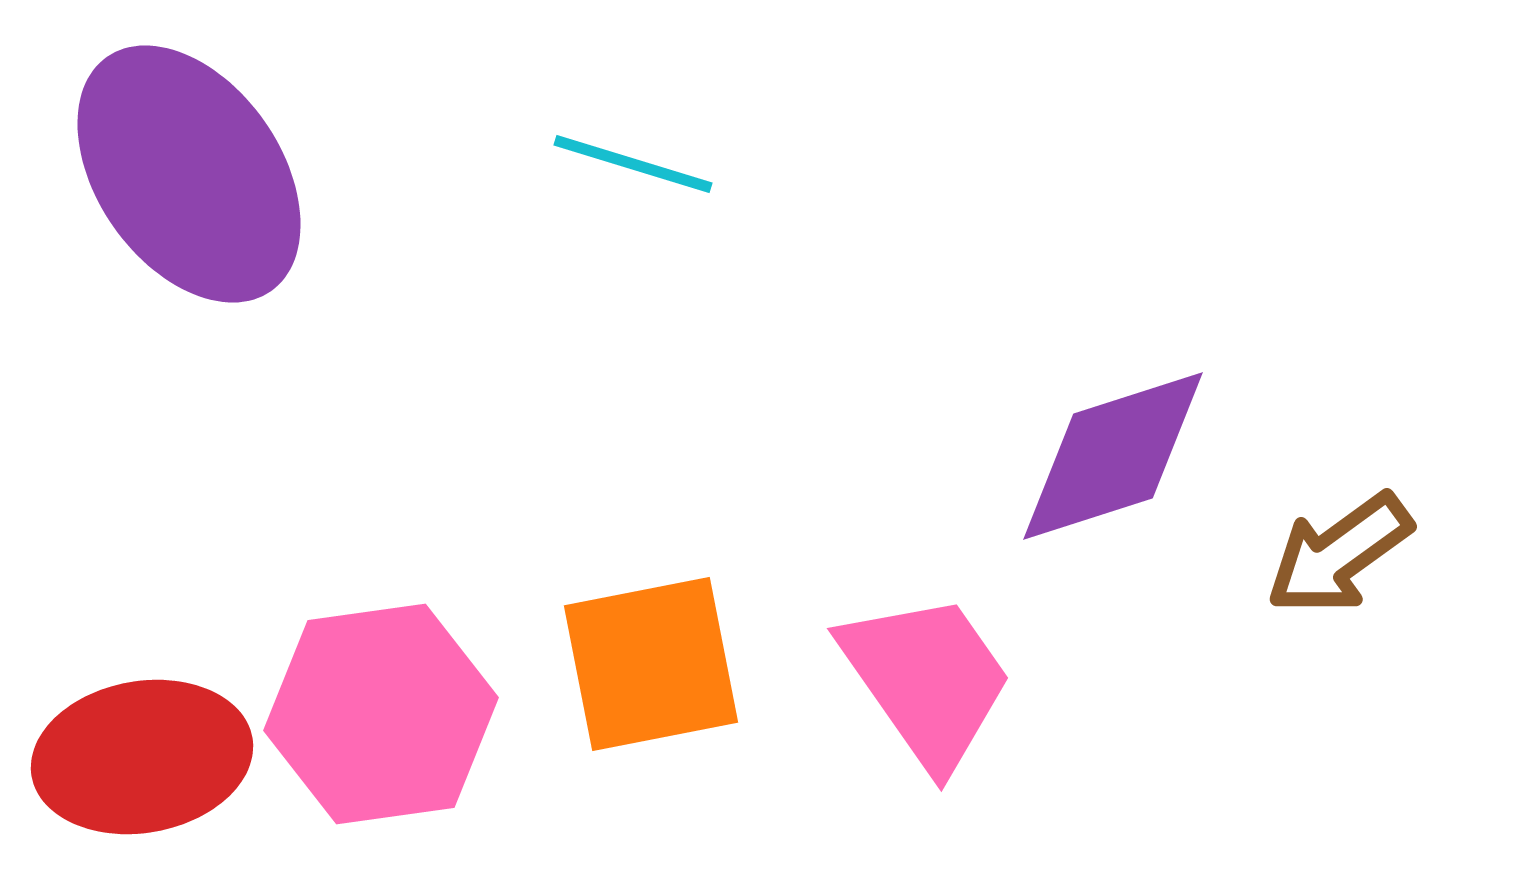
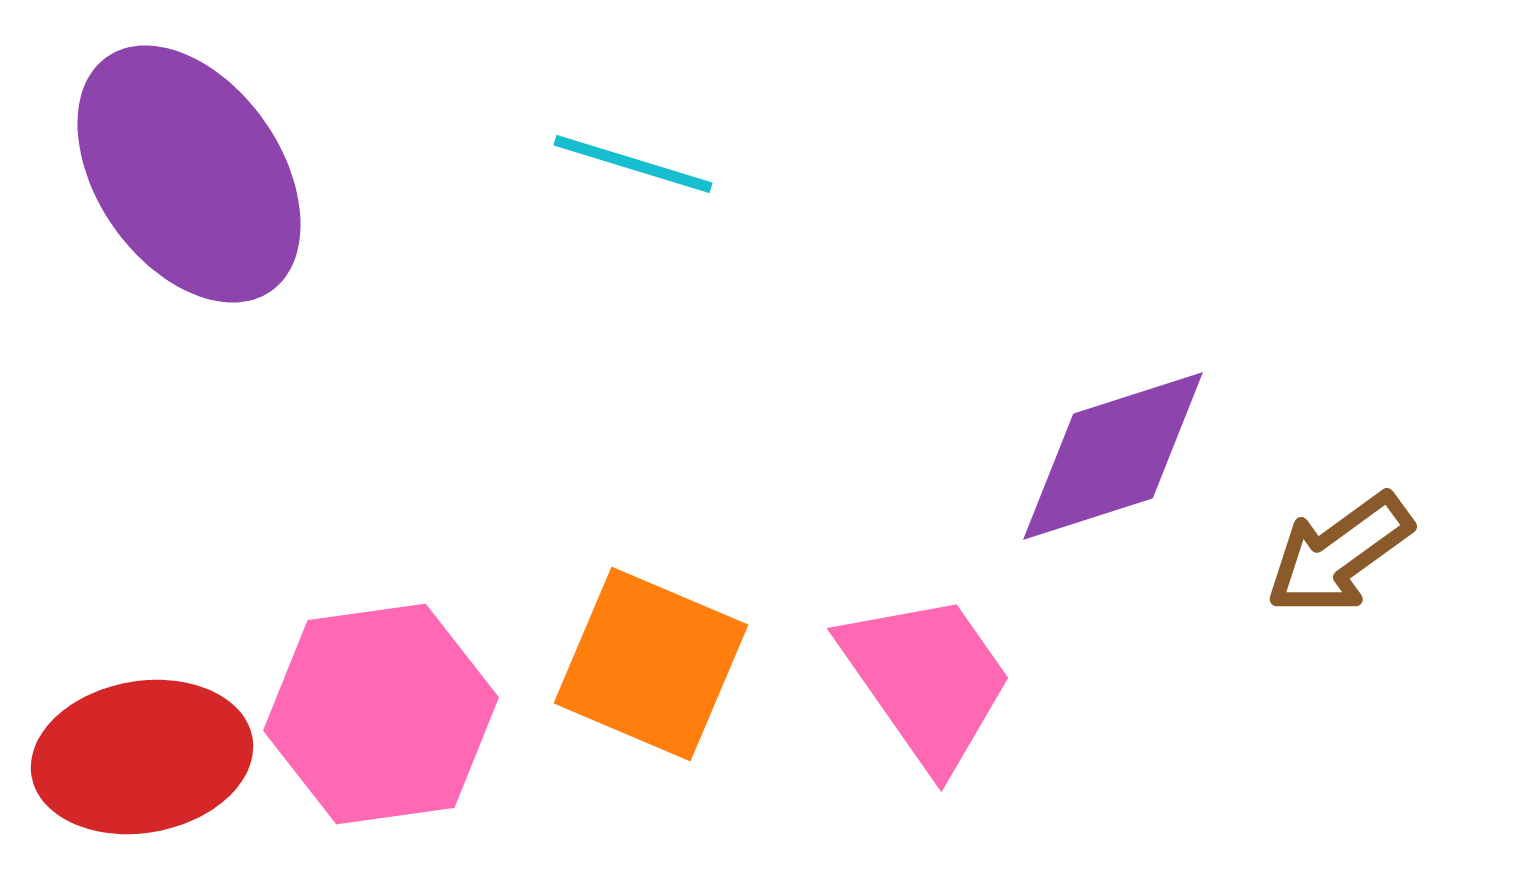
orange square: rotated 34 degrees clockwise
